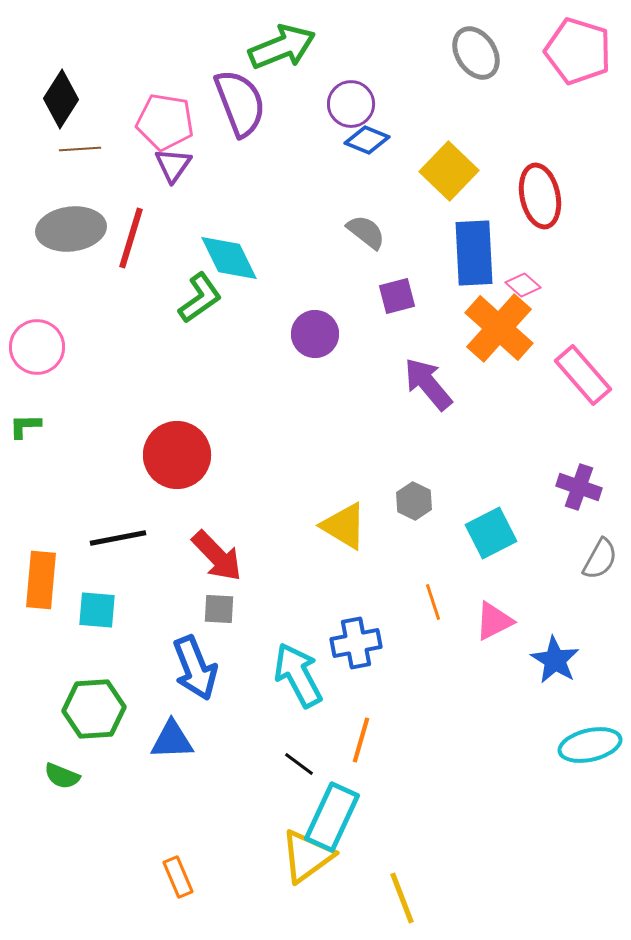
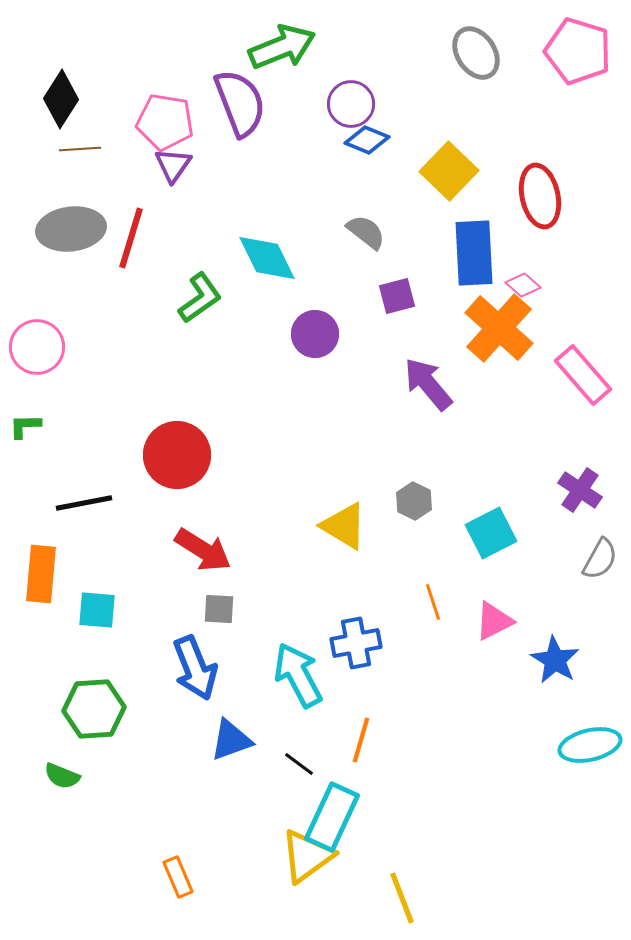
cyan diamond at (229, 258): moved 38 px right
purple cross at (579, 487): moved 1 px right, 3 px down; rotated 15 degrees clockwise
black line at (118, 538): moved 34 px left, 35 px up
red arrow at (217, 556): moved 14 px left, 6 px up; rotated 14 degrees counterclockwise
orange rectangle at (41, 580): moved 6 px up
blue triangle at (172, 740): moved 59 px right; rotated 18 degrees counterclockwise
